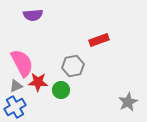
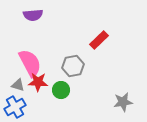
red rectangle: rotated 24 degrees counterclockwise
pink semicircle: moved 8 px right
gray triangle: moved 2 px right, 1 px up; rotated 40 degrees clockwise
gray star: moved 5 px left; rotated 18 degrees clockwise
